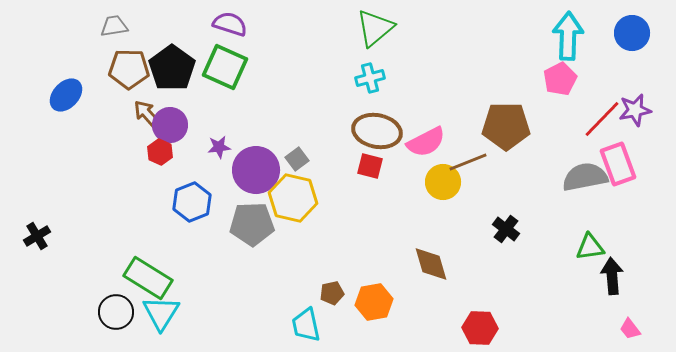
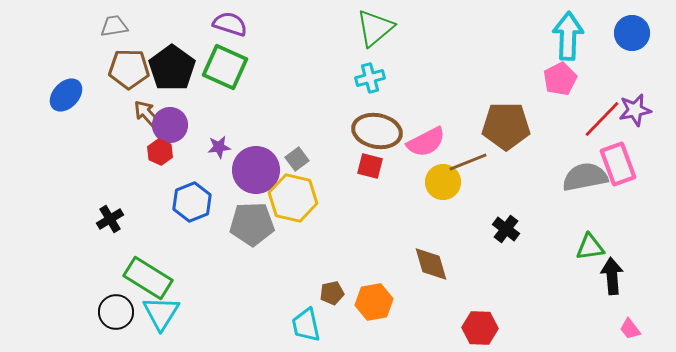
black cross at (37, 236): moved 73 px right, 17 px up
